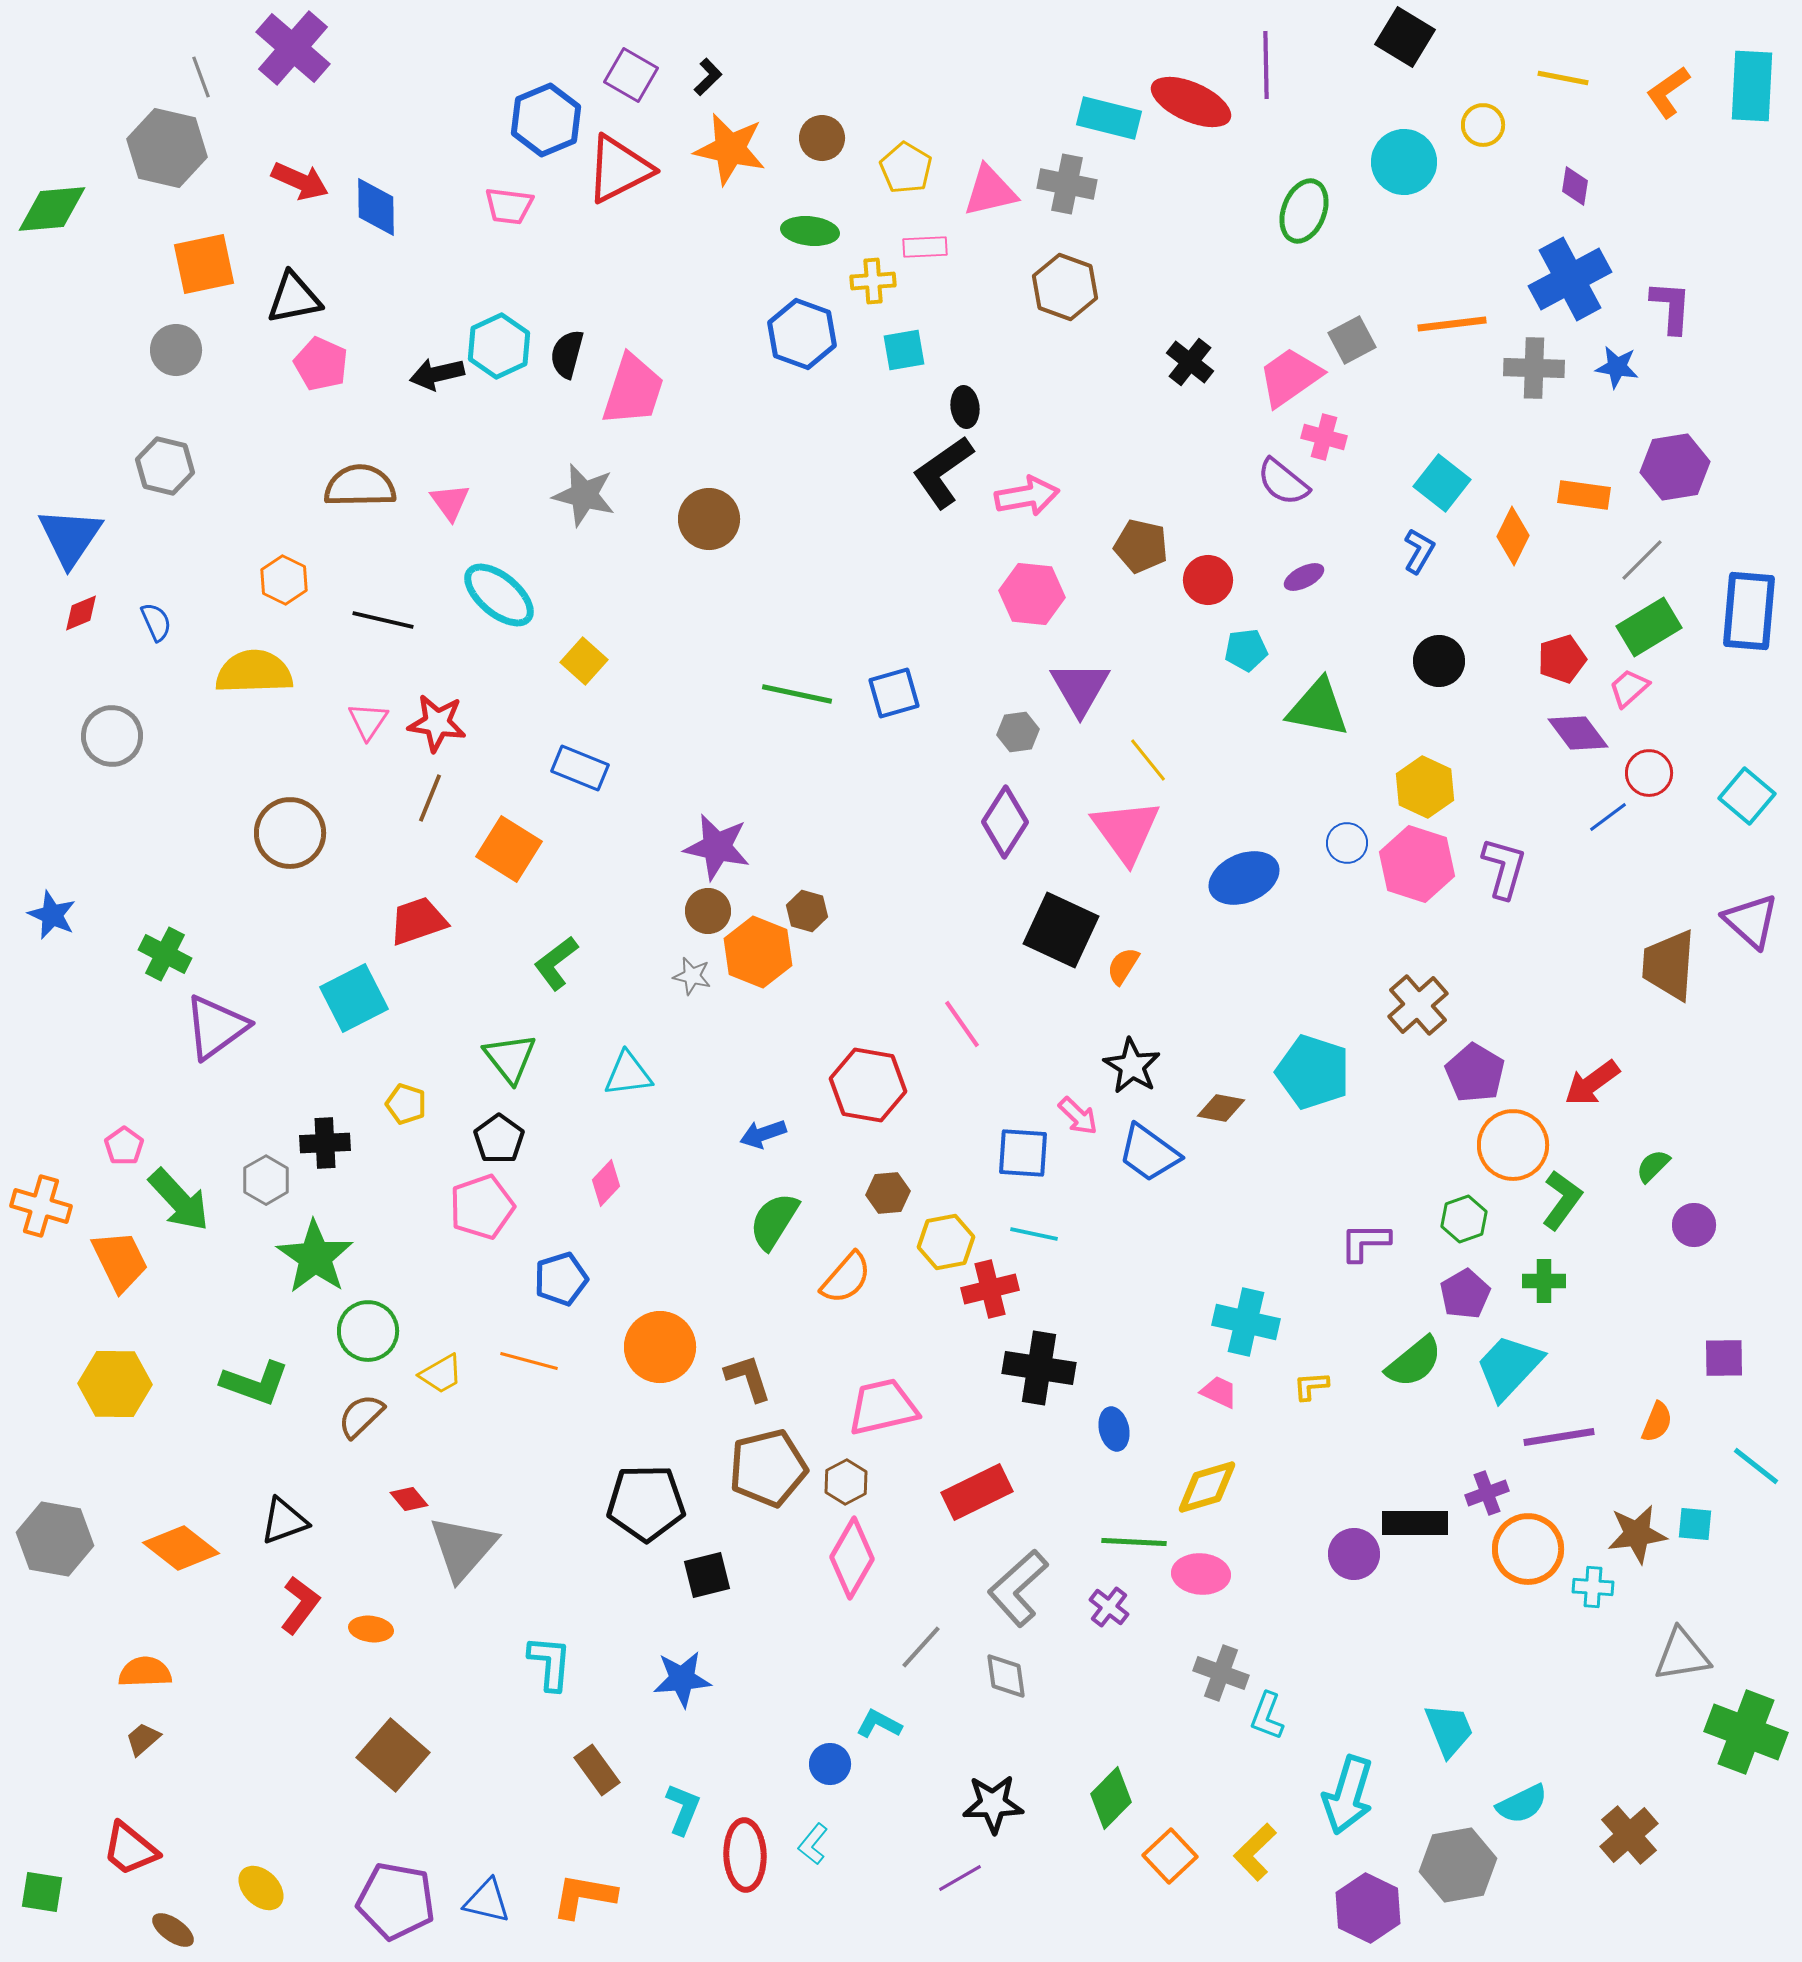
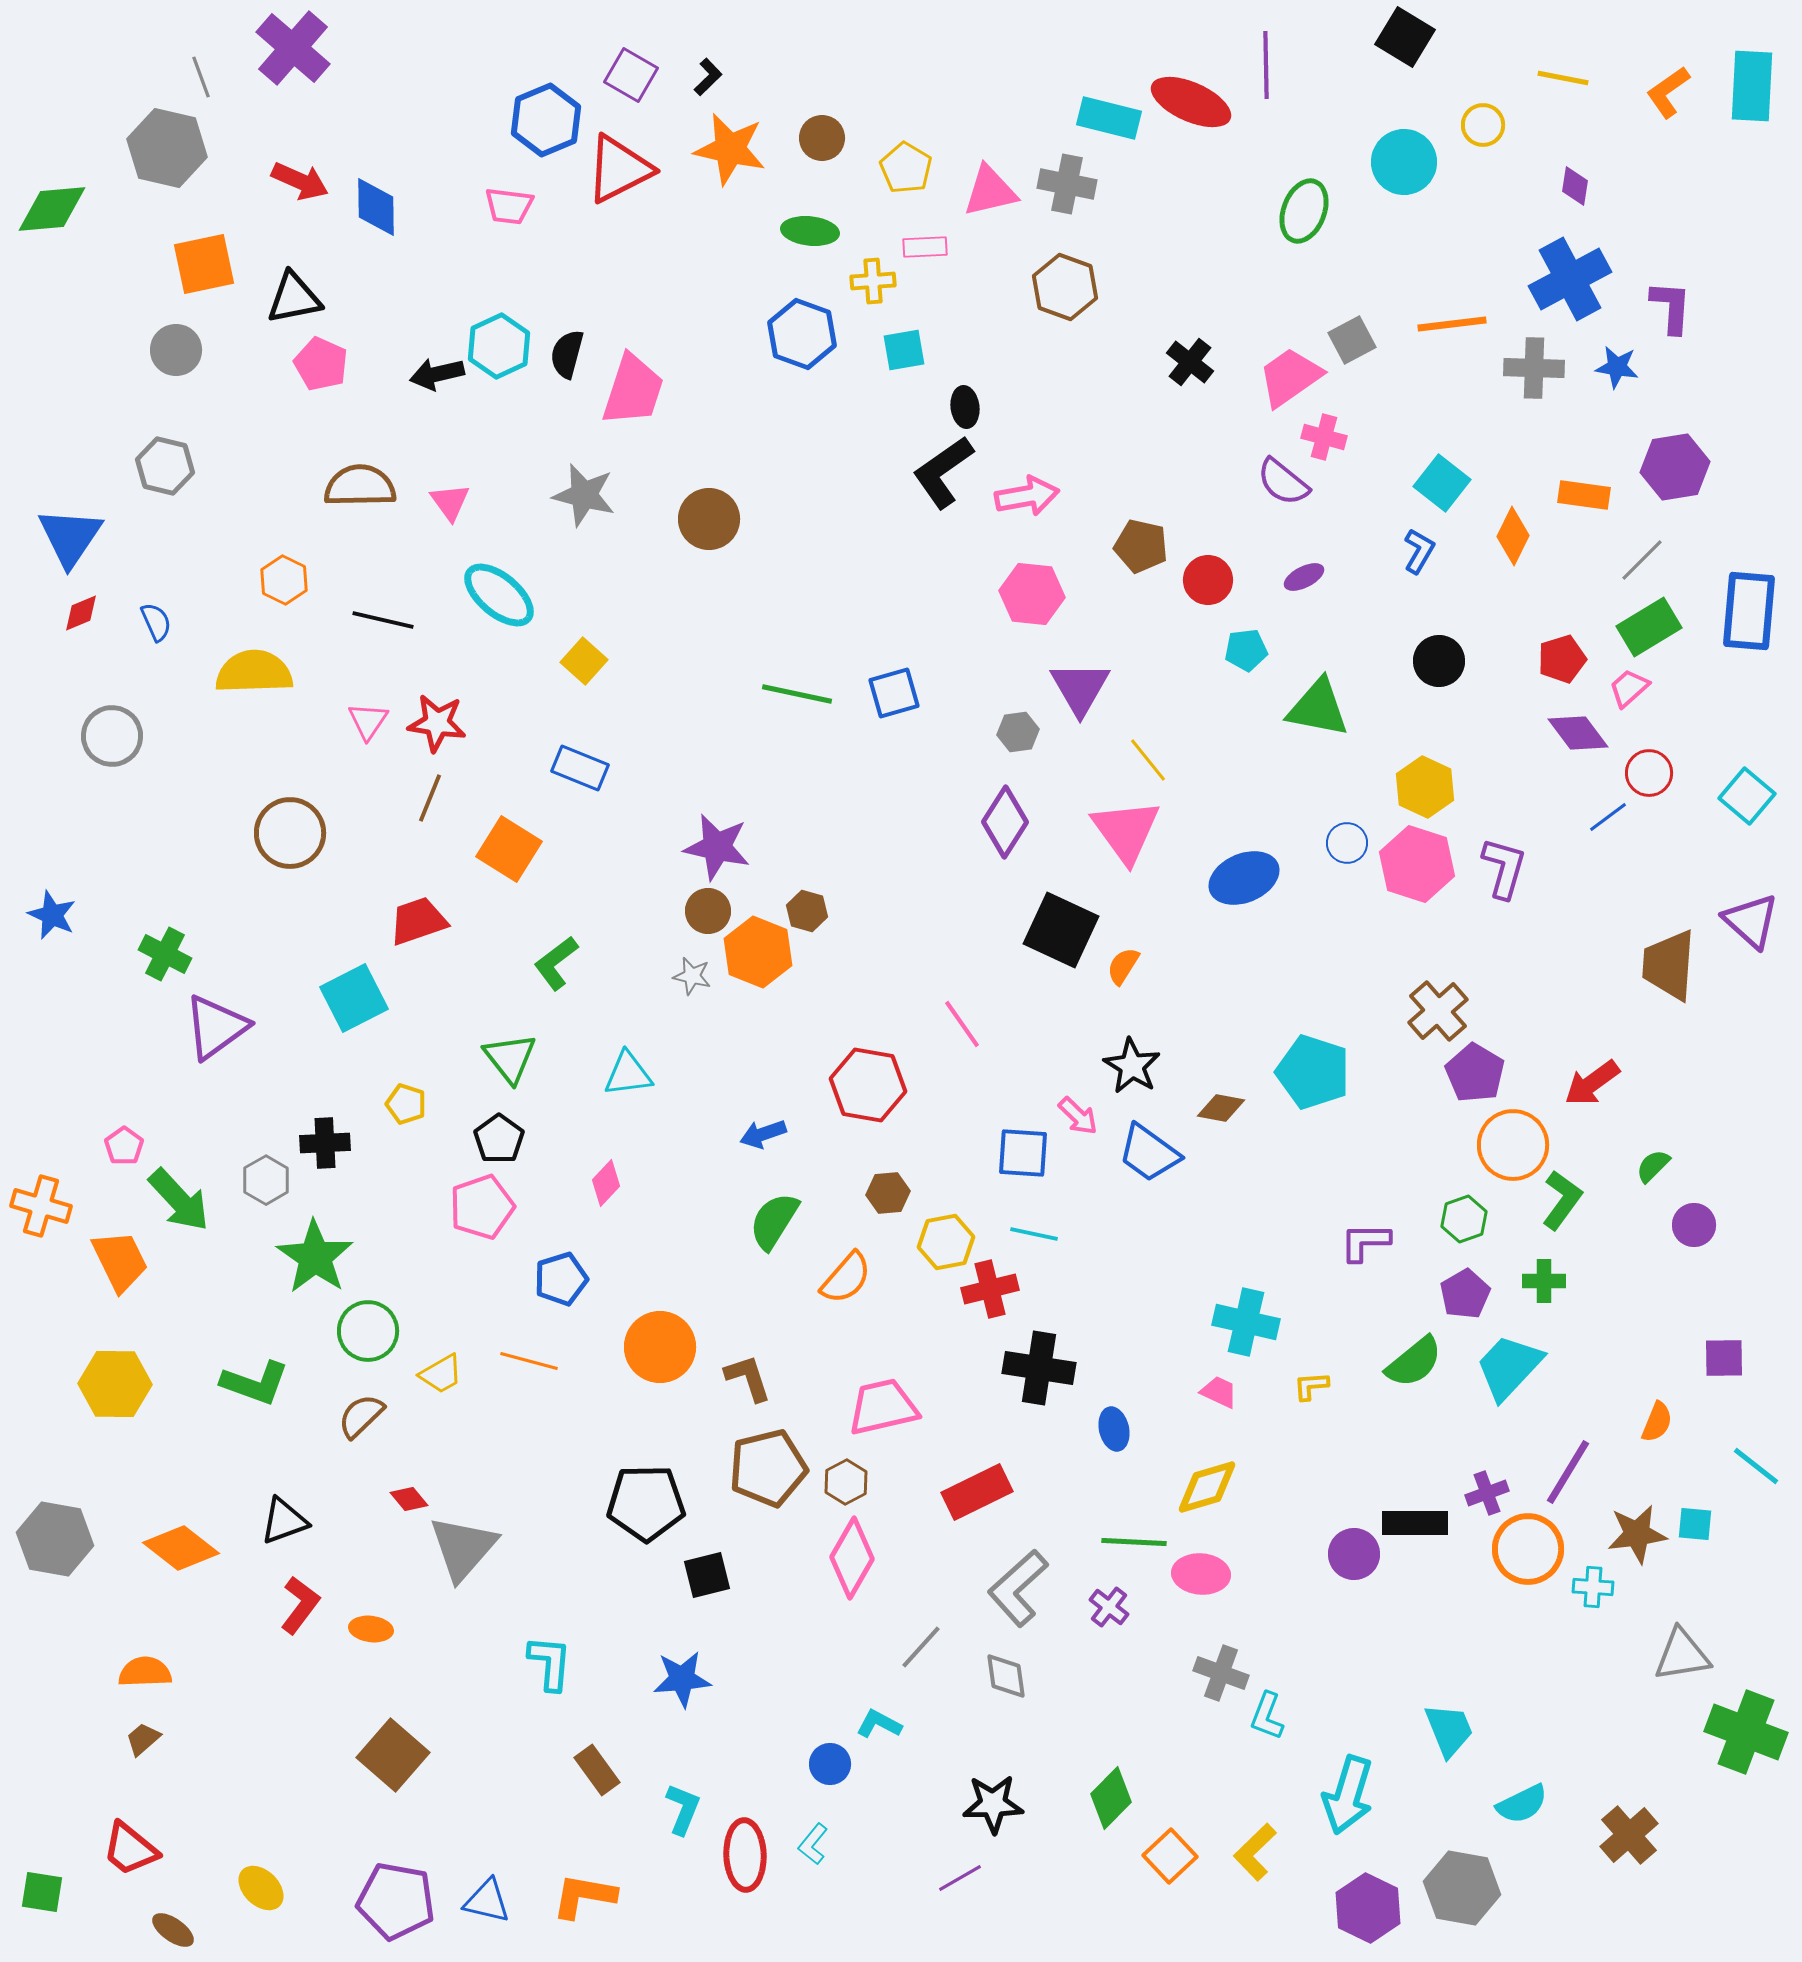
brown cross at (1418, 1005): moved 20 px right, 6 px down
purple line at (1559, 1437): moved 9 px right, 35 px down; rotated 50 degrees counterclockwise
gray hexagon at (1458, 1865): moved 4 px right, 23 px down; rotated 20 degrees clockwise
